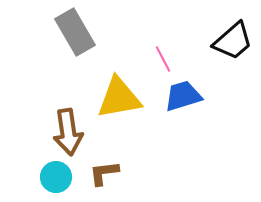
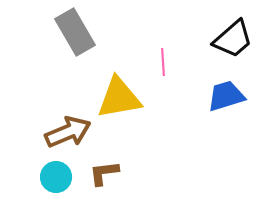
black trapezoid: moved 2 px up
pink line: moved 3 px down; rotated 24 degrees clockwise
blue trapezoid: moved 43 px right
brown arrow: rotated 105 degrees counterclockwise
